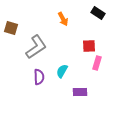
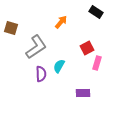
black rectangle: moved 2 px left, 1 px up
orange arrow: moved 2 px left, 3 px down; rotated 112 degrees counterclockwise
red square: moved 2 px left, 2 px down; rotated 24 degrees counterclockwise
cyan semicircle: moved 3 px left, 5 px up
purple semicircle: moved 2 px right, 3 px up
purple rectangle: moved 3 px right, 1 px down
